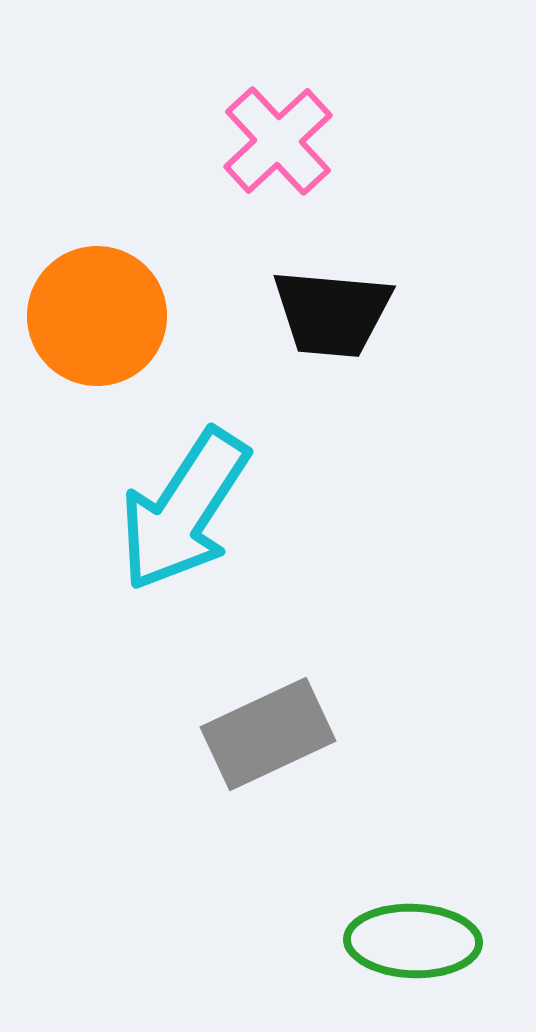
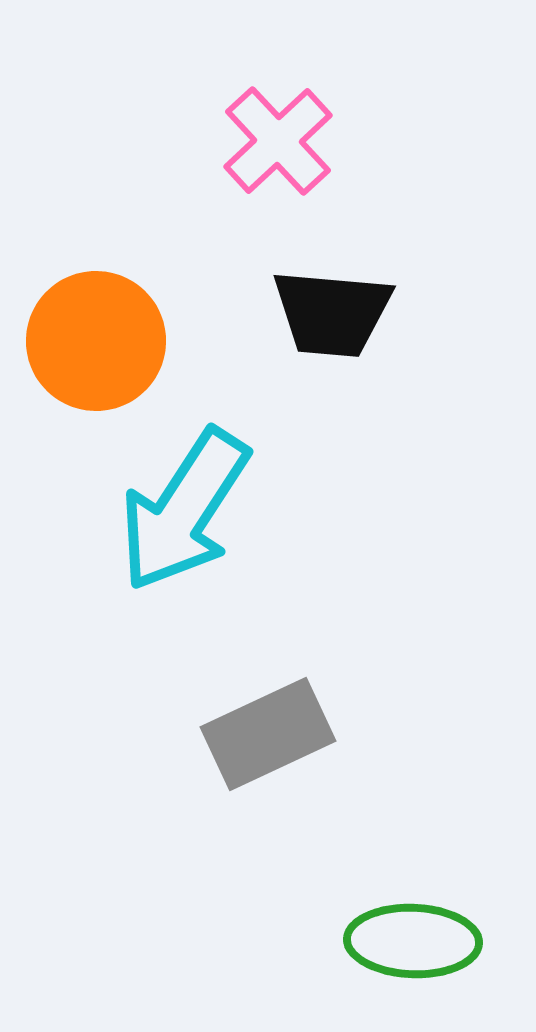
orange circle: moved 1 px left, 25 px down
